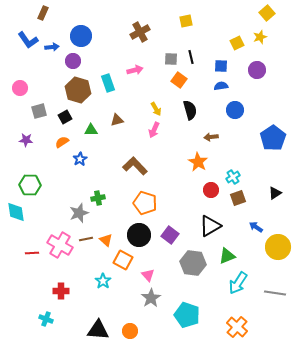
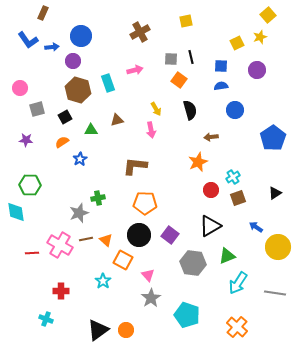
yellow square at (267, 13): moved 1 px right, 2 px down
gray square at (39, 111): moved 2 px left, 2 px up
pink arrow at (154, 130): moved 3 px left; rotated 35 degrees counterclockwise
orange star at (198, 162): rotated 18 degrees clockwise
brown L-shape at (135, 166): rotated 40 degrees counterclockwise
orange pentagon at (145, 203): rotated 15 degrees counterclockwise
black triangle at (98, 330): rotated 40 degrees counterclockwise
orange circle at (130, 331): moved 4 px left, 1 px up
